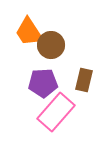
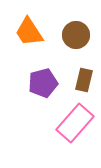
brown circle: moved 25 px right, 10 px up
purple pentagon: rotated 12 degrees counterclockwise
pink rectangle: moved 19 px right, 11 px down
